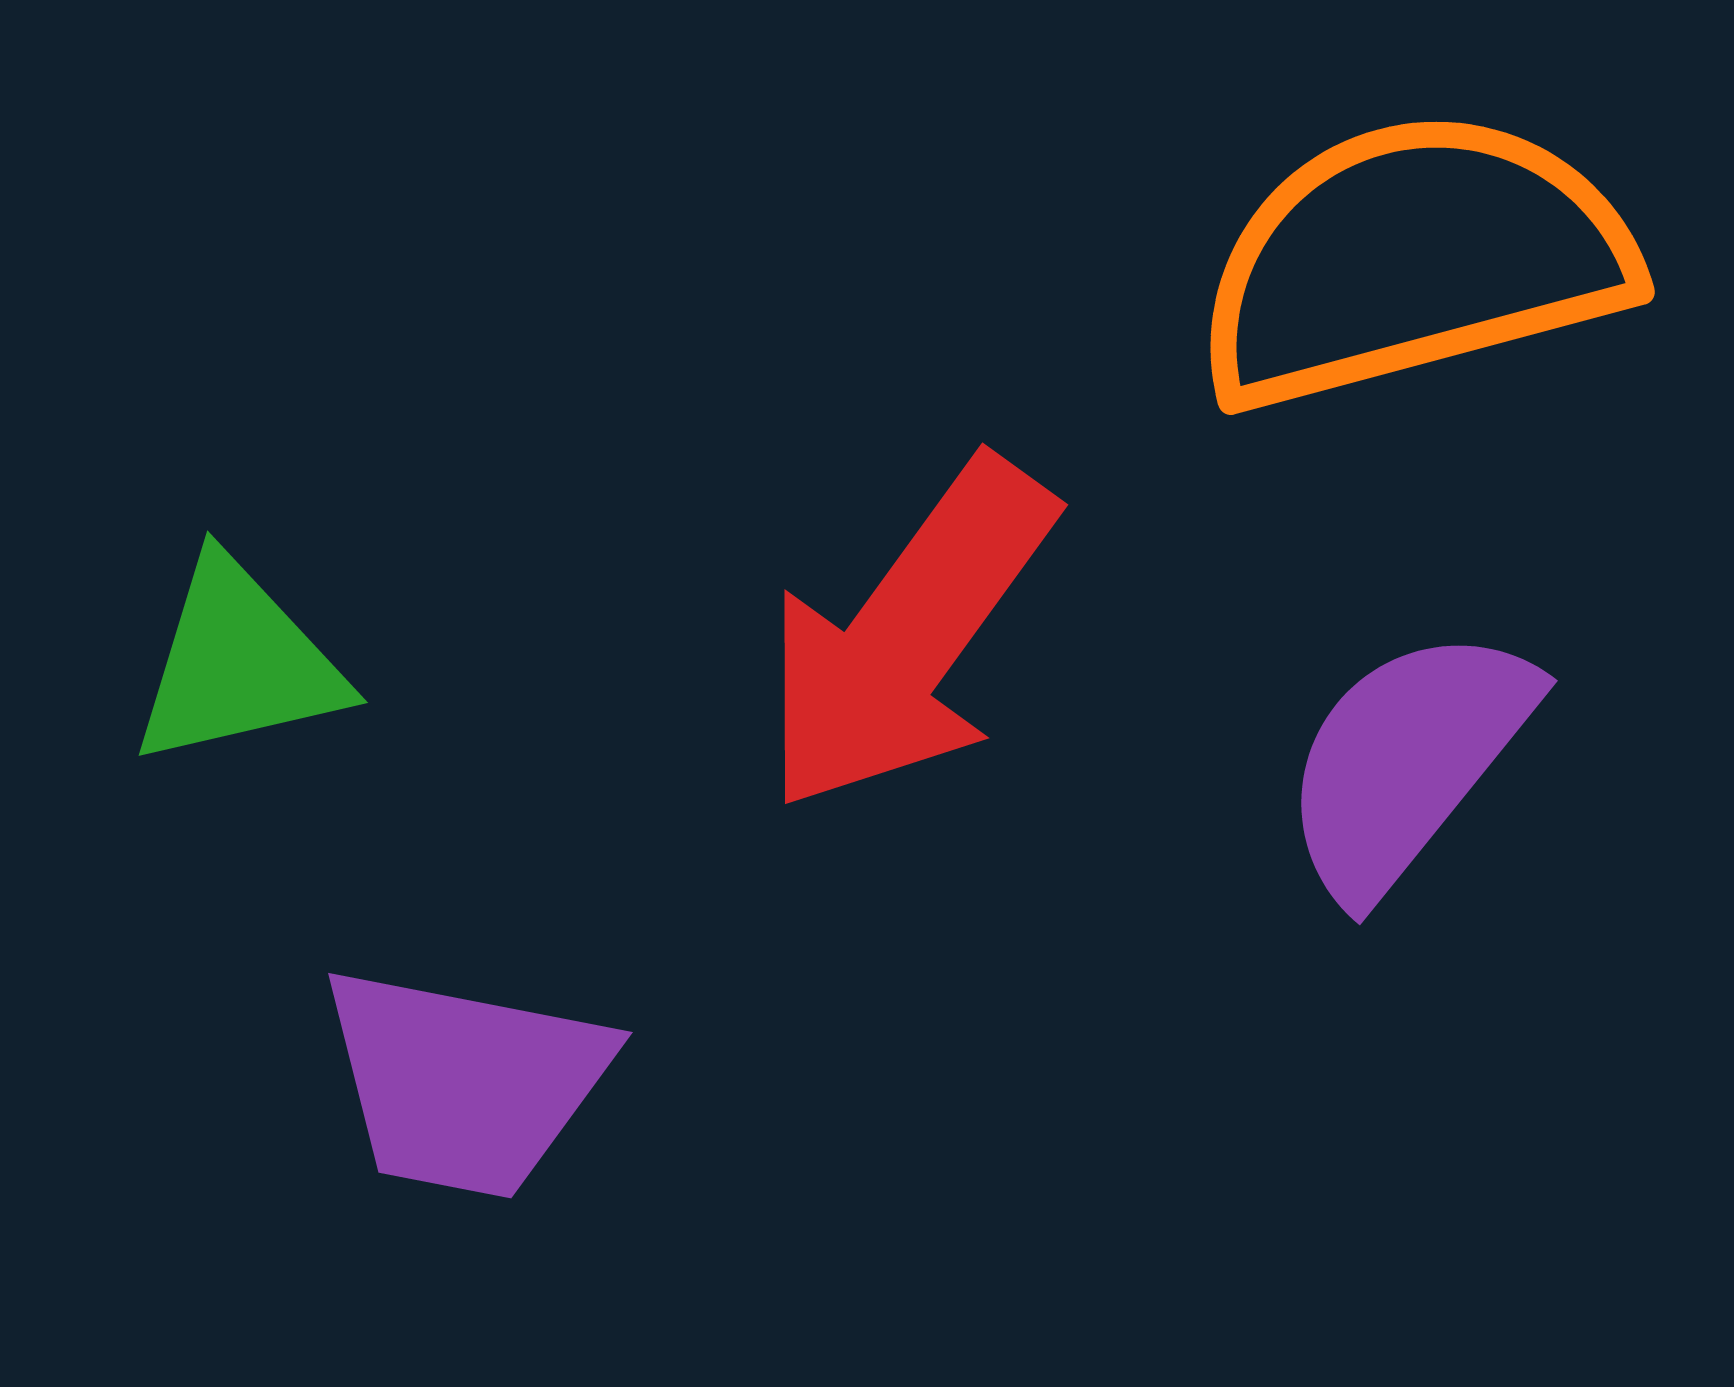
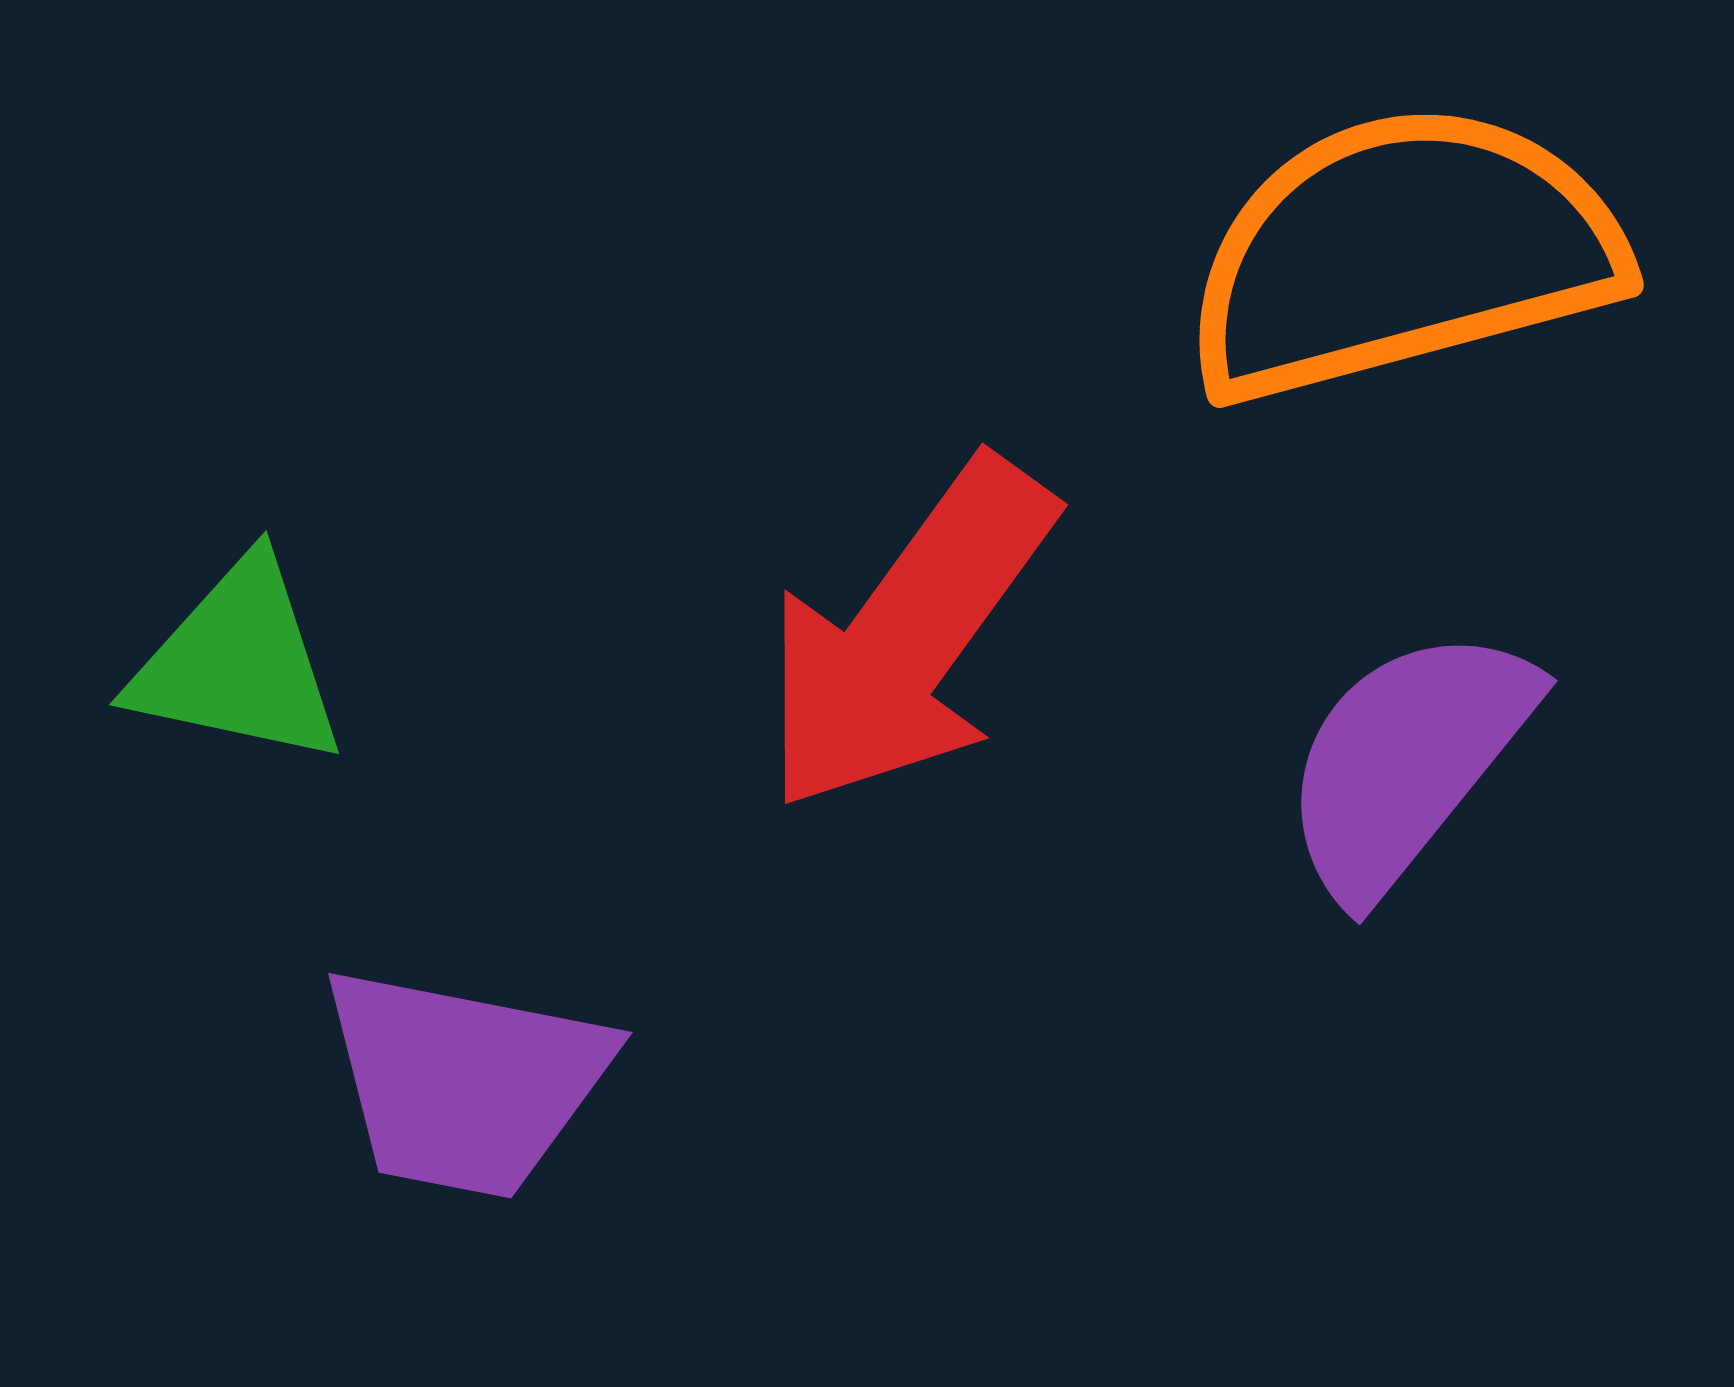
orange semicircle: moved 11 px left, 7 px up
green triangle: rotated 25 degrees clockwise
